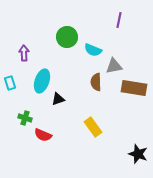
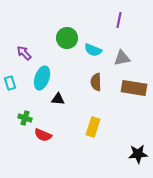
green circle: moved 1 px down
purple arrow: rotated 42 degrees counterclockwise
gray triangle: moved 8 px right, 8 px up
cyan ellipse: moved 3 px up
black triangle: rotated 24 degrees clockwise
yellow rectangle: rotated 54 degrees clockwise
black star: rotated 24 degrees counterclockwise
